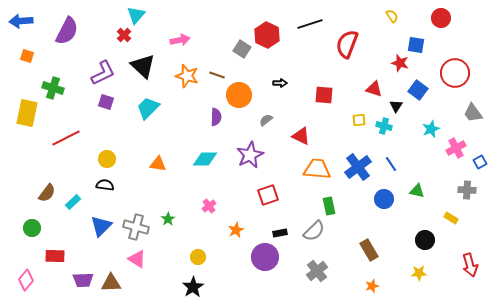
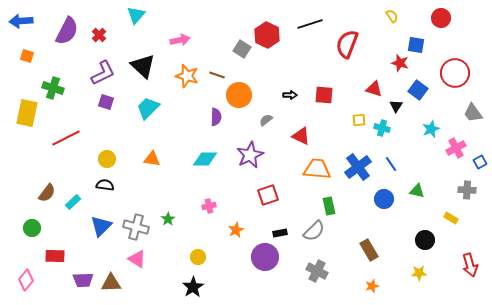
red cross at (124, 35): moved 25 px left
black arrow at (280, 83): moved 10 px right, 12 px down
cyan cross at (384, 126): moved 2 px left, 2 px down
orange triangle at (158, 164): moved 6 px left, 5 px up
pink cross at (209, 206): rotated 24 degrees clockwise
gray cross at (317, 271): rotated 25 degrees counterclockwise
